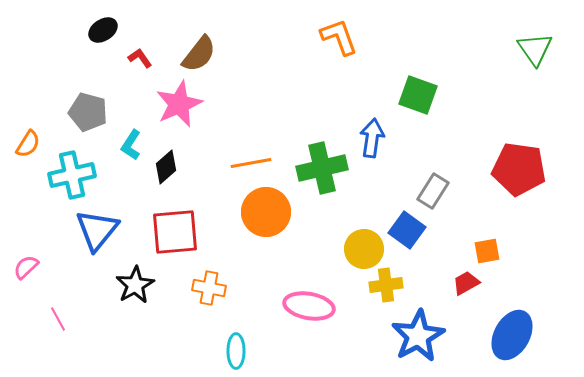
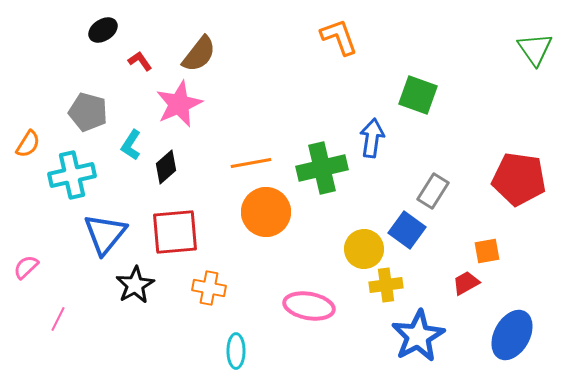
red L-shape: moved 3 px down
red pentagon: moved 10 px down
blue triangle: moved 8 px right, 4 px down
pink line: rotated 55 degrees clockwise
